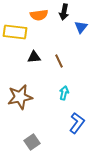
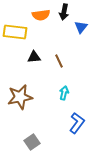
orange semicircle: moved 2 px right
